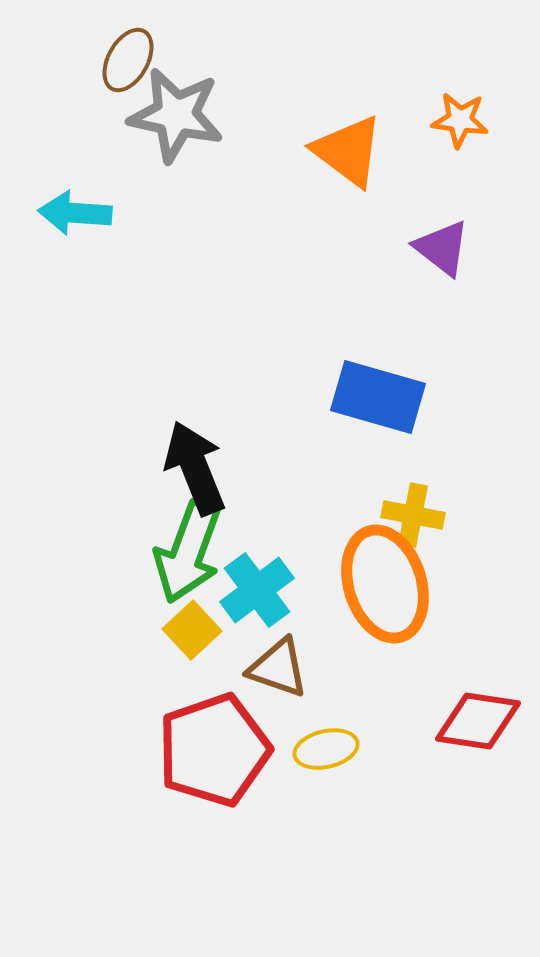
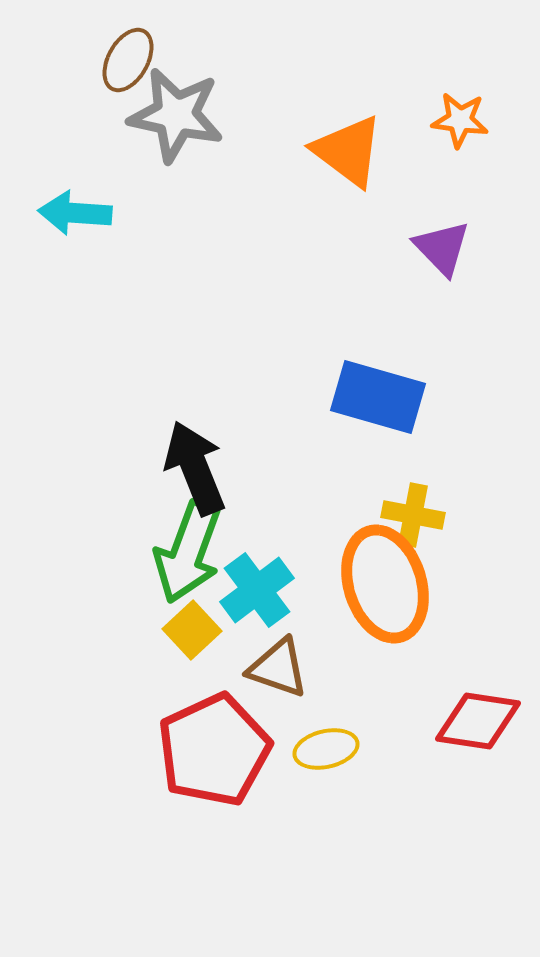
purple triangle: rotated 8 degrees clockwise
red pentagon: rotated 6 degrees counterclockwise
